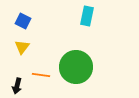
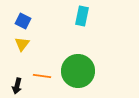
cyan rectangle: moved 5 px left
yellow triangle: moved 3 px up
green circle: moved 2 px right, 4 px down
orange line: moved 1 px right, 1 px down
